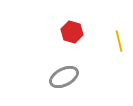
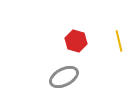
red hexagon: moved 4 px right, 9 px down
